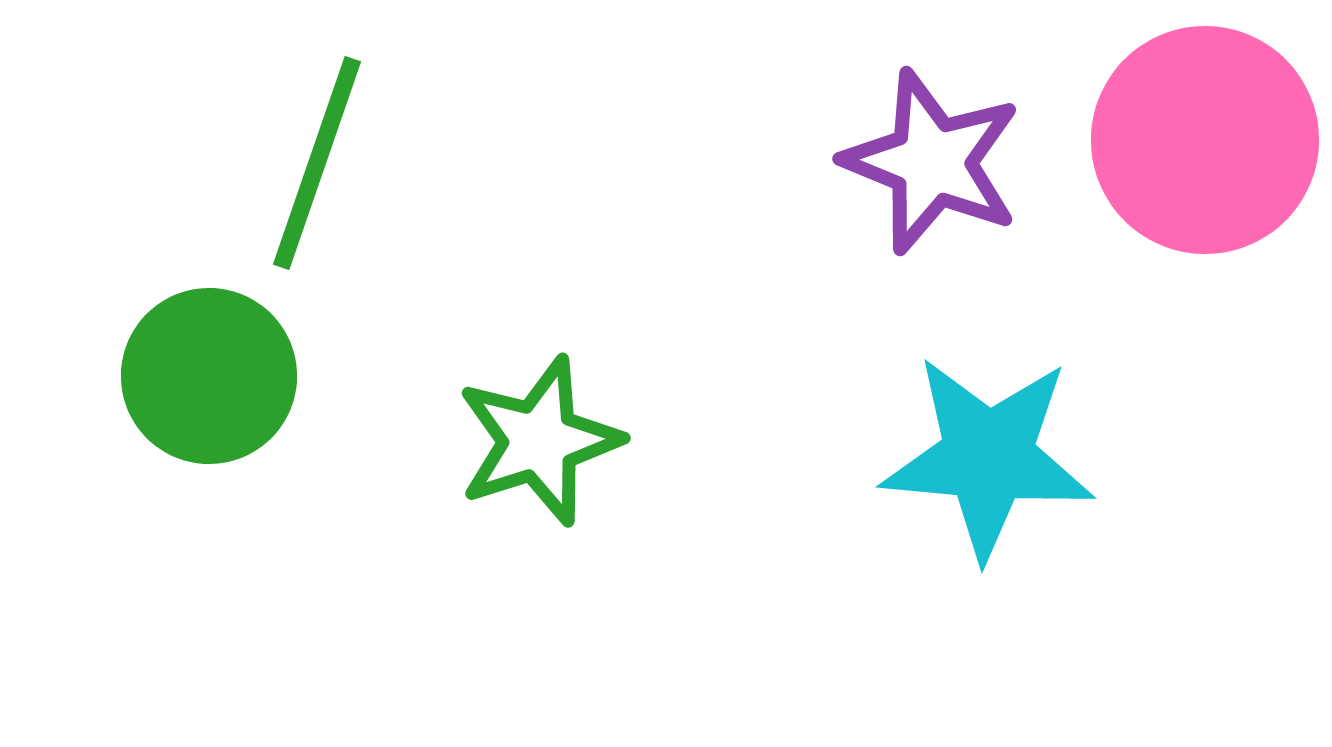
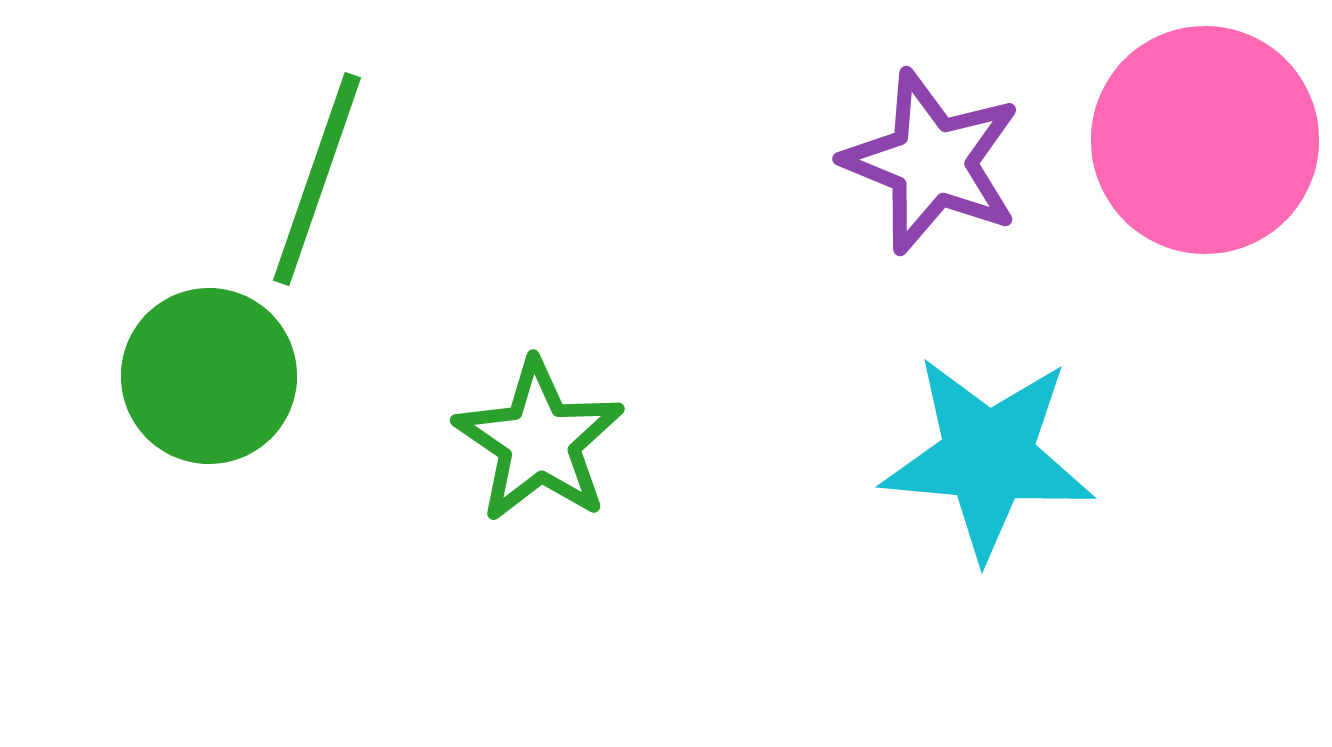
green line: moved 16 px down
green star: rotated 20 degrees counterclockwise
